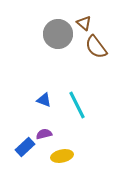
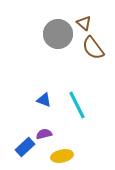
brown semicircle: moved 3 px left, 1 px down
